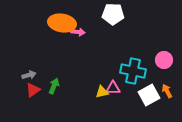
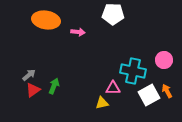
orange ellipse: moved 16 px left, 3 px up
gray arrow: rotated 24 degrees counterclockwise
yellow triangle: moved 11 px down
